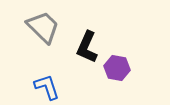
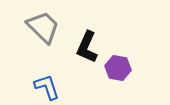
purple hexagon: moved 1 px right
